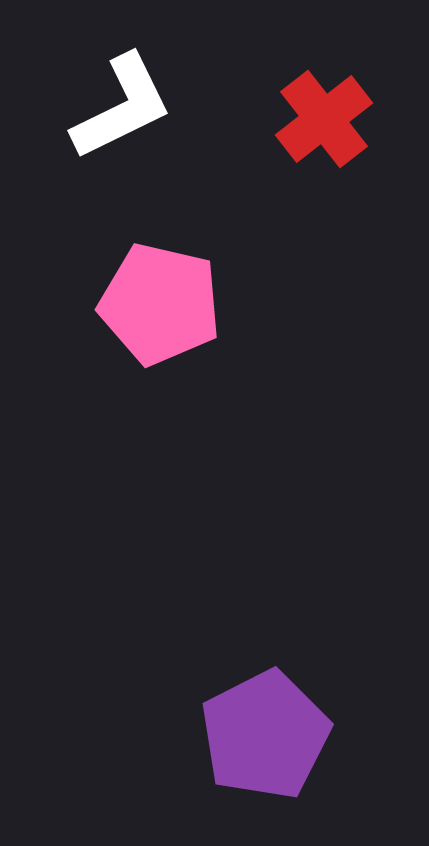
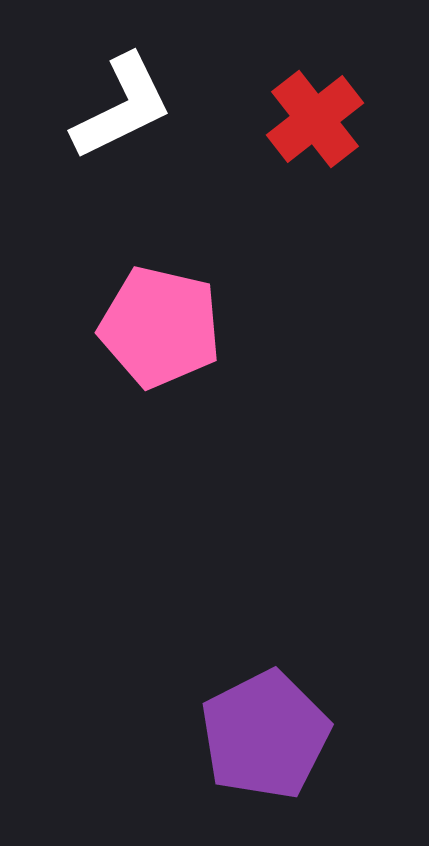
red cross: moved 9 px left
pink pentagon: moved 23 px down
